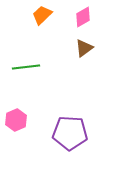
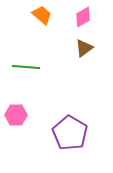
orange trapezoid: rotated 85 degrees clockwise
green line: rotated 12 degrees clockwise
pink hexagon: moved 5 px up; rotated 25 degrees clockwise
purple pentagon: rotated 28 degrees clockwise
